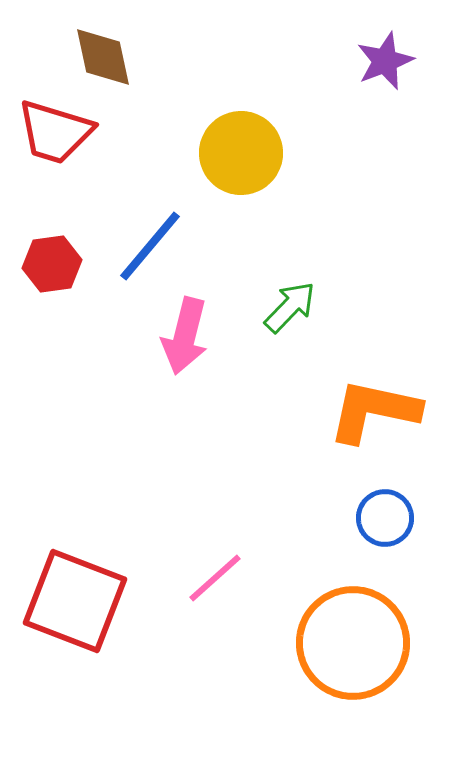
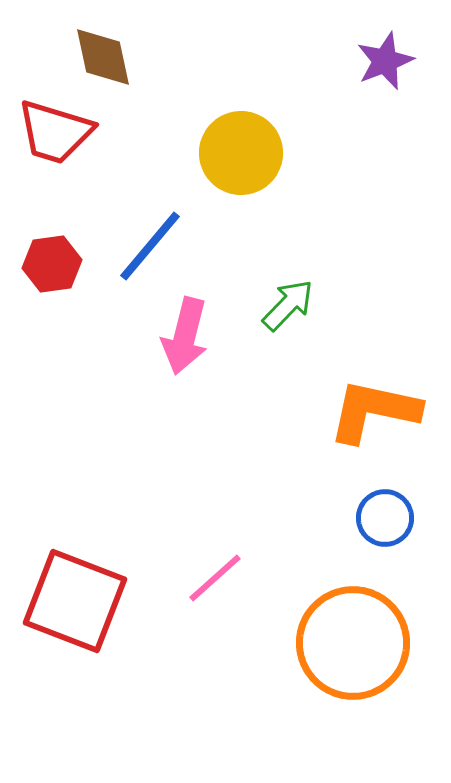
green arrow: moved 2 px left, 2 px up
